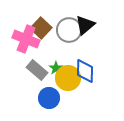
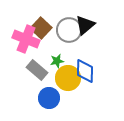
green star: moved 1 px right, 7 px up; rotated 24 degrees clockwise
